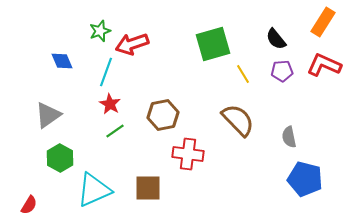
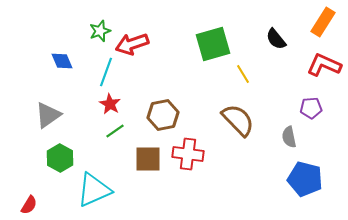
purple pentagon: moved 29 px right, 37 px down
brown square: moved 29 px up
